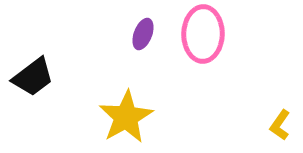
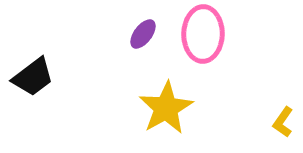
purple ellipse: rotated 16 degrees clockwise
yellow star: moved 40 px right, 9 px up
yellow L-shape: moved 3 px right, 3 px up
